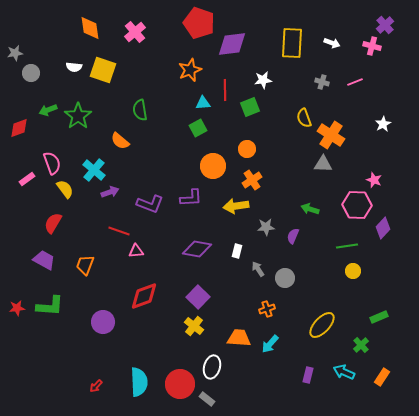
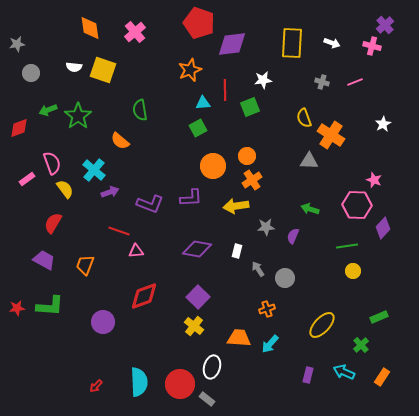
gray star at (15, 53): moved 2 px right, 9 px up
orange circle at (247, 149): moved 7 px down
gray triangle at (323, 164): moved 14 px left, 3 px up
